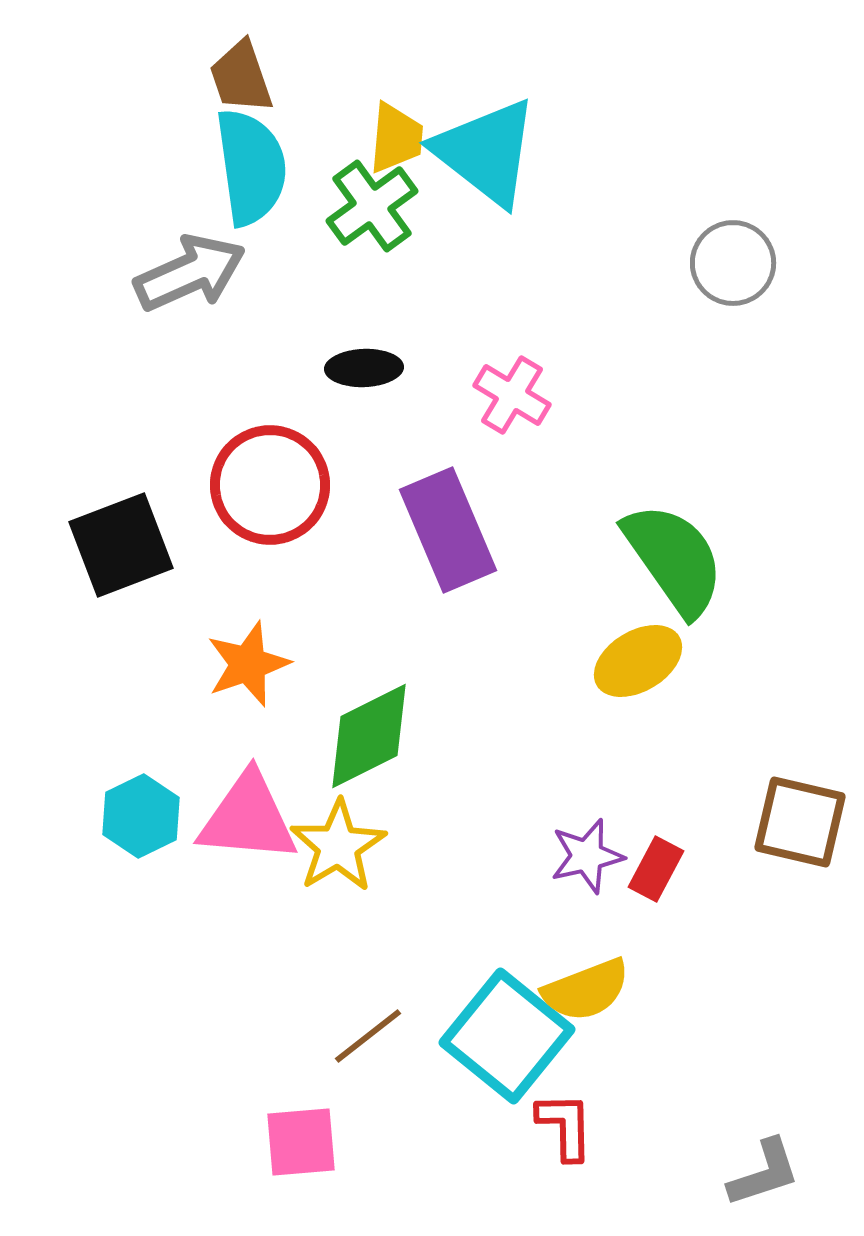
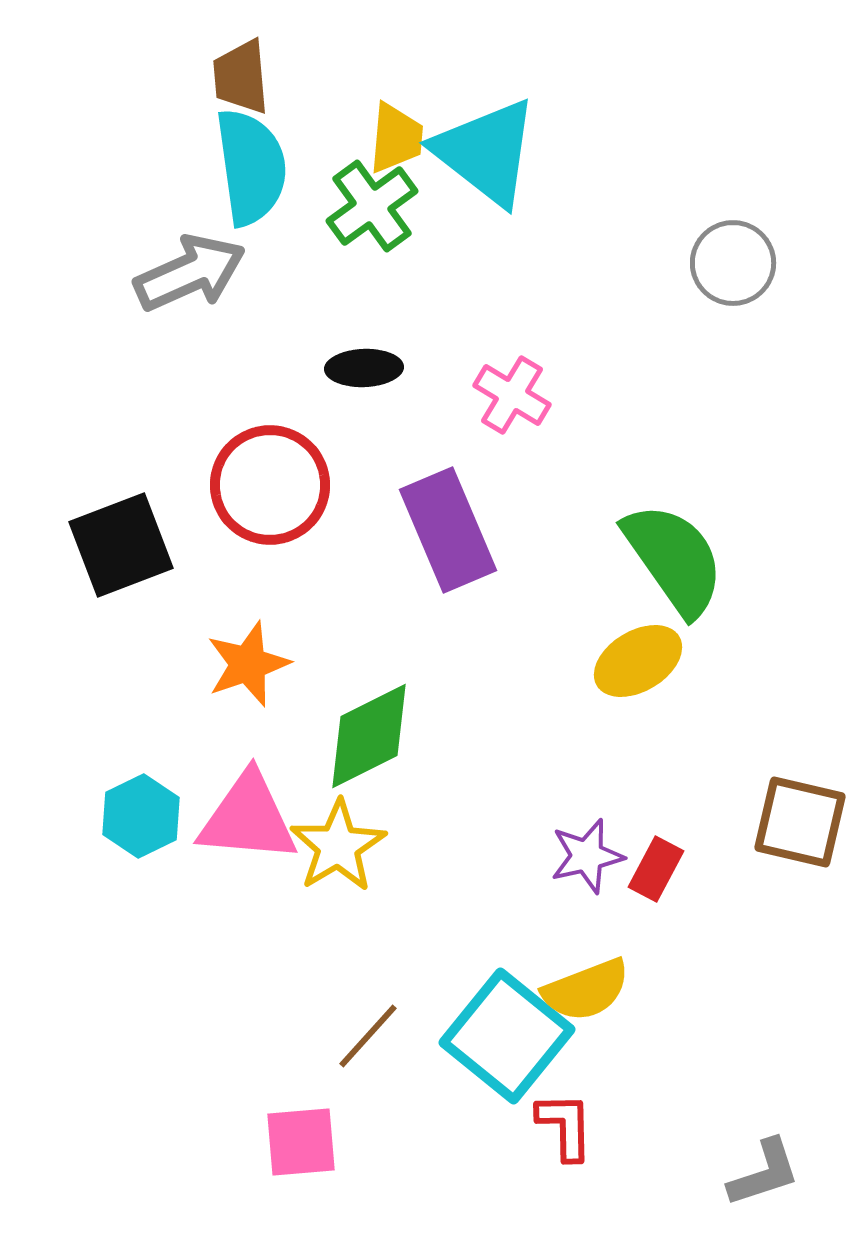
brown trapezoid: rotated 14 degrees clockwise
brown line: rotated 10 degrees counterclockwise
